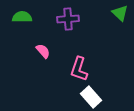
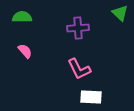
purple cross: moved 10 px right, 9 px down
pink semicircle: moved 18 px left
pink L-shape: rotated 45 degrees counterclockwise
white rectangle: rotated 45 degrees counterclockwise
